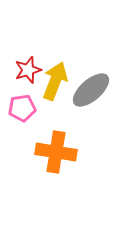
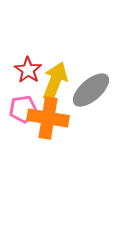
red star: rotated 20 degrees counterclockwise
pink pentagon: moved 1 px right, 1 px down
orange cross: moved 8 px left, 34 px up
